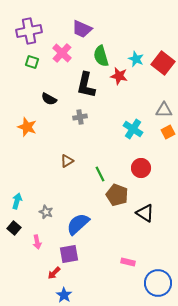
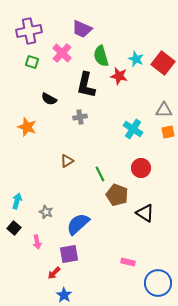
orange square: rotated 16 degrees clockwise
